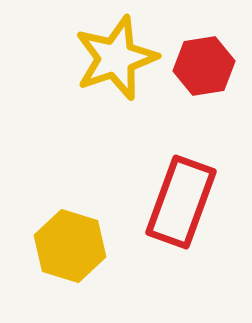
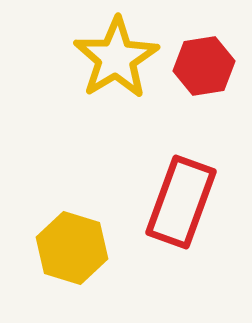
yellow star: rotated 12 degrees counterclockwise
yellow hexagon: moved 2 px right, 2 px down
